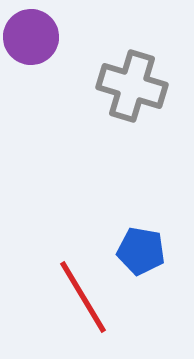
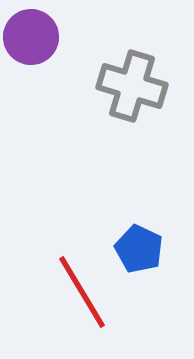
blue pentagon: moved 2 px left, 2 px up; rotated 15 degrees clockwise
red line: moved 1 px left, 5 px up
